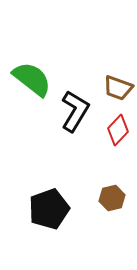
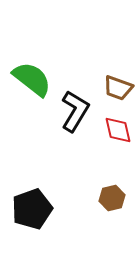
red diamond: rotated 56 degrees counterclockwise
black pentagon: moved 17 px left
